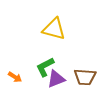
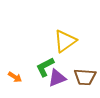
yellow triangle: moved 11 px right, 12 px down; rotated 50 degrees counterclockwise
purple triangle: moved 1 px right, 1 px up
